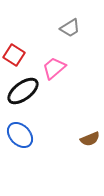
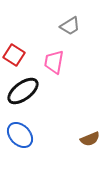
gray trapezoid: moved 2 px up
pink trapezoid: moved 6 px up; rotated 40 degrees counterclockwise
